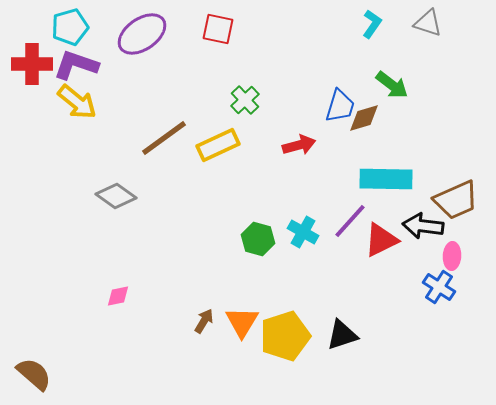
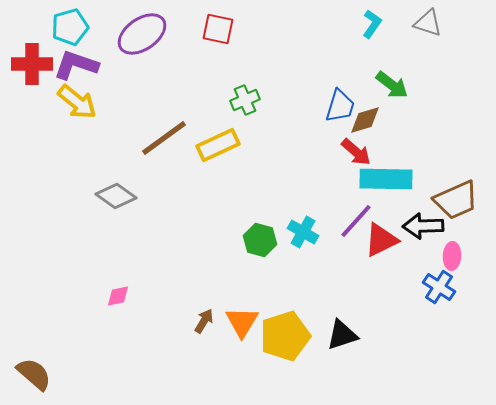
green cross: rotated 20 degrees clockwise
brown diamond: moved 1 px right, 2 px down
red arrow: moved 57 px right, 7 px down; rotated 56 degrees clockwise
purple line: moved 6 px right
black arrow: rotated 9 degrees counterclockwise
green hexagon: moved 2 px right, 1 px down
